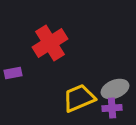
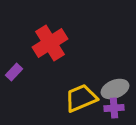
purple rectangle: moved 1 px right, 1 px up; rotated 36 degrees counterclockwise
yellow trapezoid: moved 2 px right
purple cross: moved 2 px right
